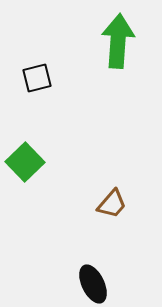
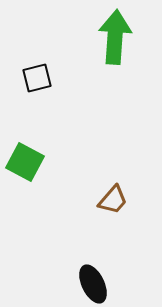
green arrow: moved 3 px left, 4 px up
green square: rotated 18 degrees counterclockwise
brown trapezoid: moved 1 px right, 4 px up
